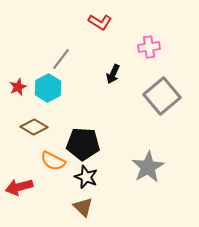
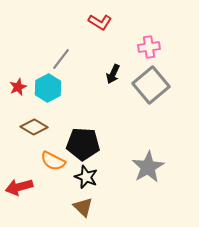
gray square: moved 11 px left, 11 px up
